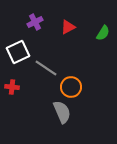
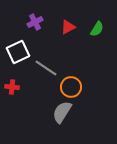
green semicircle: moved 6 px left, 4 px up
gray semicircle: rotated 125 degrees counterclockwise
